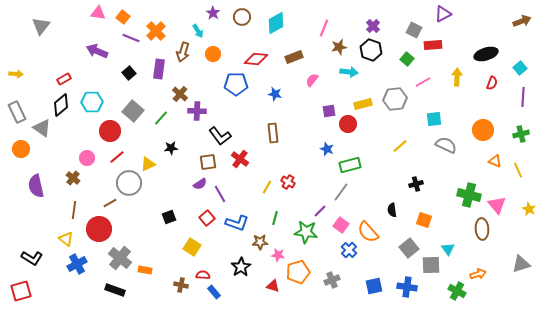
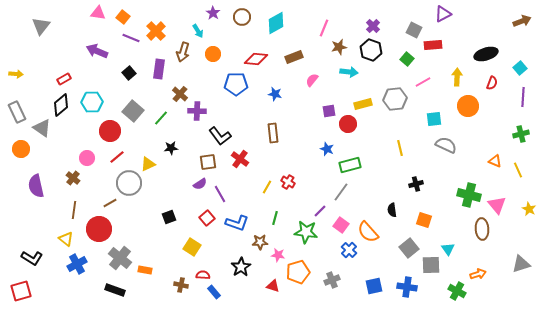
orange circle at (483, 130): moved 15 px left, 24 px up
yellow line at (400, 146): moved 2 px down; rotated 63 degrees counterclockwise
